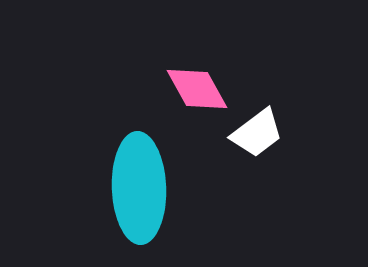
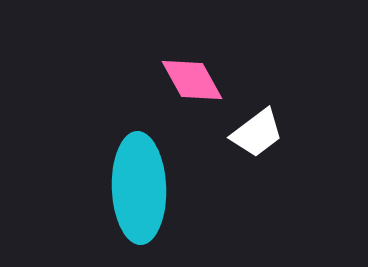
pink diamond: moved 5 px left, 9 px up
